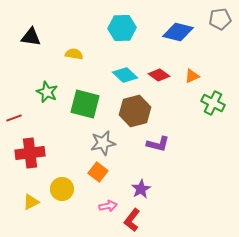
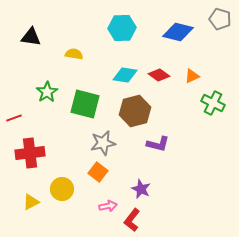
gray pentagon: rotated 25 degrees clockwise
cyan diamond: rotated 35 degrees counterclockwise
green star: rotated 15 degrees clockwise
purple star: rotated 18 degrees counterclockwise
